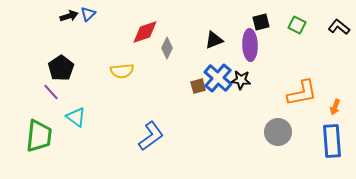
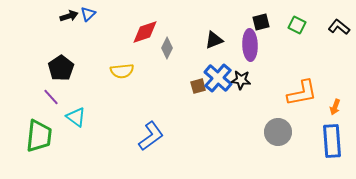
purple line: moved 5 px down
